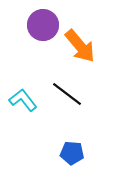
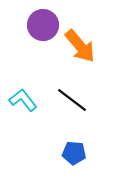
black line: moved 5 px right, 6 px down
blue pentagon: moved 2 px right
